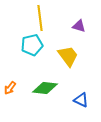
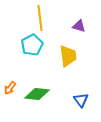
cyan pentagon: rotated 15 degrees counterclockwise
yellow trapezoid: rotated 30 degrees clockwise
green diamond: moved 8 px left, 6 px down
blue triangle: rotated 28 degrees clockwise
